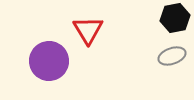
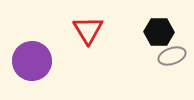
black hexagon: moved 16 px left, 14 px down; rotated 12 degrees clockwise
purple circle: moved 17 px left
